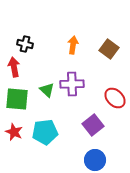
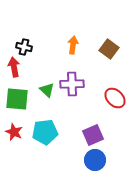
black cross: moved 1 px left, 3 px down
purple square: moved 10 px down; rotated 15 degrees clockwise
